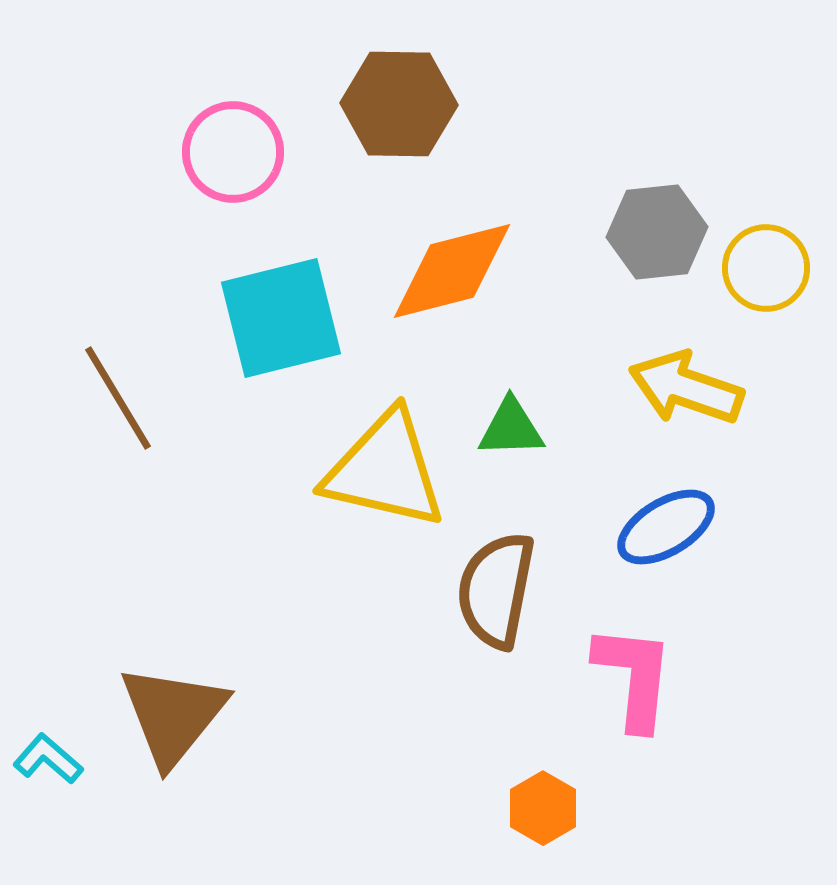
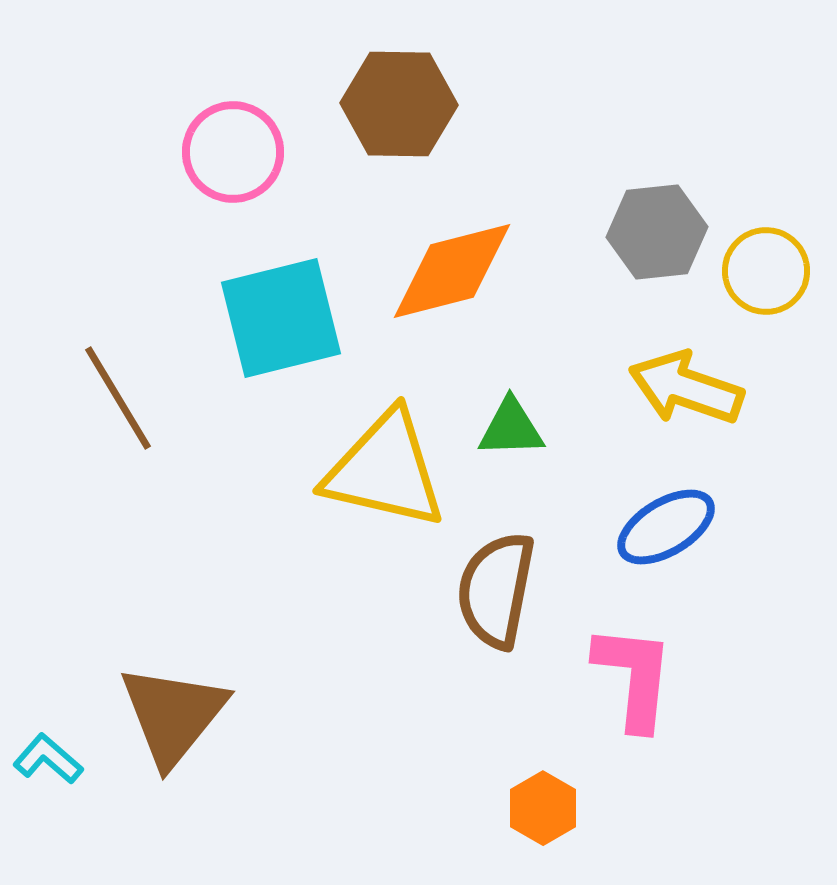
yellow circle: moved 3 px down
